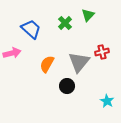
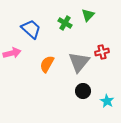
green cross: rotated 16 degrees counterclockwise
black circle: moved 16 px right, 5 px down
